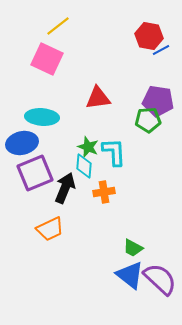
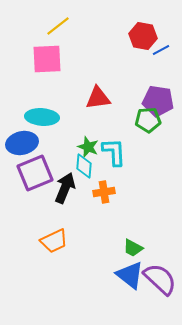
red hexagon: moved 6 px left
pink square: rotated 28 degrees counterclockwise
orange trapezoid: moved 4 px right, 12 px down
